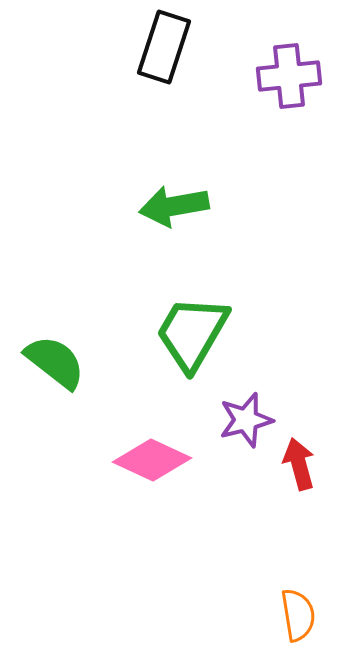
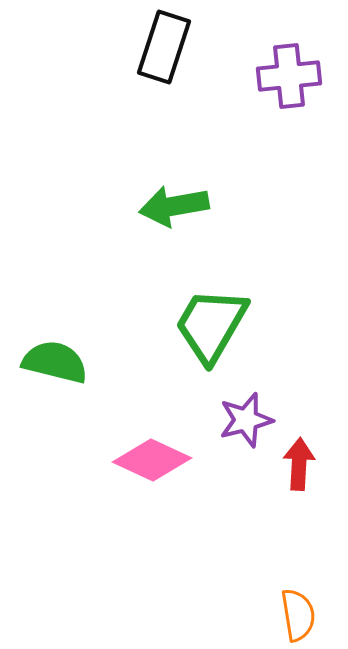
green trapezoid: moved 19 px right, 8 px up
green semicircle: rotated 24 degrees counterclockwise
red arrow: rotated 18 degrees clockwise
